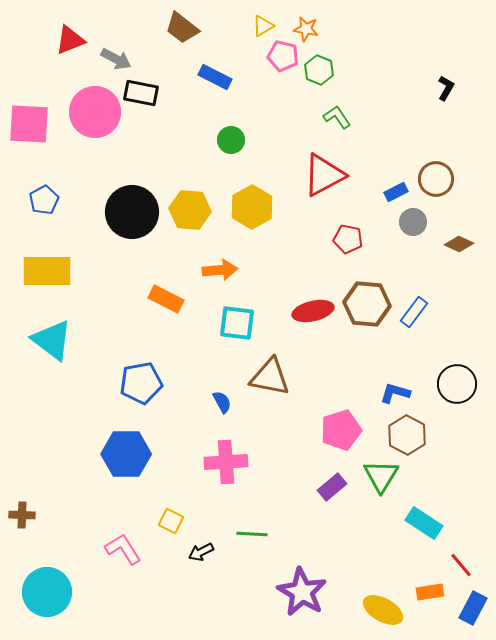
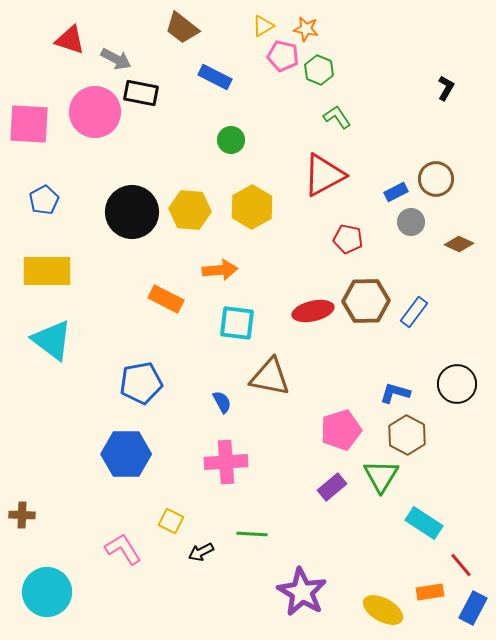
red triangle at (70, 40): rotated 40 degrees clockwise
gray circle at (413, 222): moved 2 px left
brown hexagon at (367, 304): moved 1 px left, 3 px up; rotated 6 degrees counterclockwise
